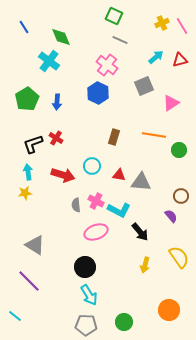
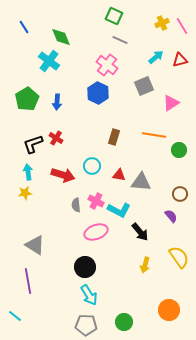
brown circle at (181, 196): moved 1 px left, 2 px up
purple line at (29, 281): moved 1 px left; rotated 35 degrees clockwise
